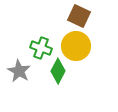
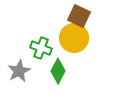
yellow circle: moved 2 px left, 8 px up
gray star: rotated 15 degrees clockwise
